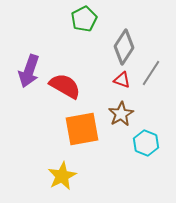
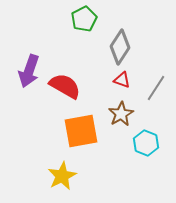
gray diamond: moved 4 px left
gray line: moved 5 px right, 15 px down
orange square: moved 1 px left, 2 px down
